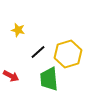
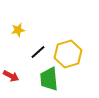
yellow star: rotated 24 degrees counterclockwise
